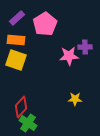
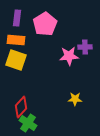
purple rectangle: rotated 42 degrees counterclockwise
